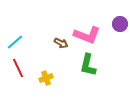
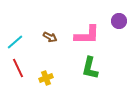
purple circle: moved 1 px left, 3 px up
pink L-shape: rotated 20 degrees counterclockwise
brown arrow: moved 11 px left, 6 px up
green L-shape: moved 2 px right, 3 px down
